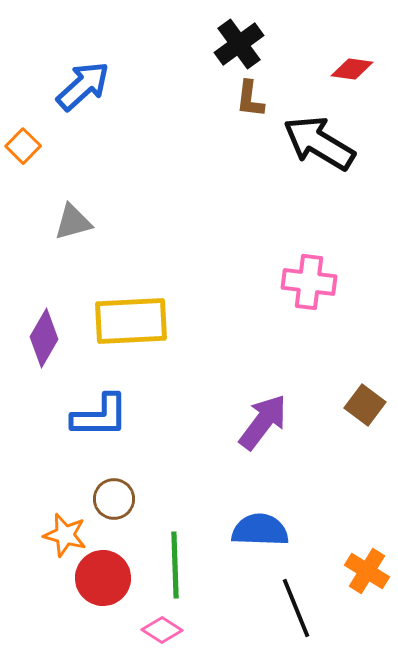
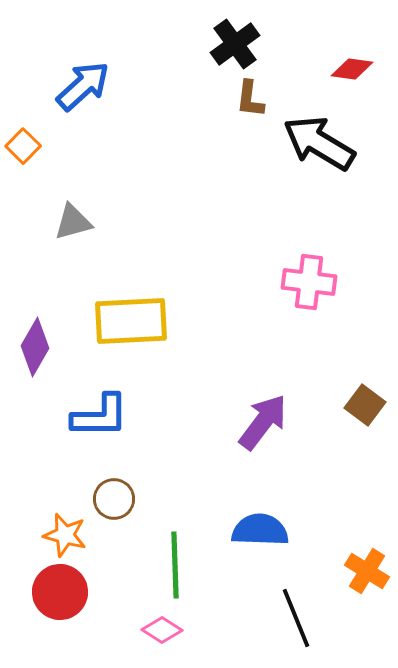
black cross: moved 4 px left
purple diamond: moved 9 px left, 9 px down
red circle: moved 43 px left, 14 px down
black line: moved 10 px down
